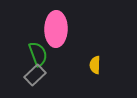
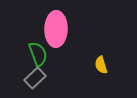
yellow semicircle: moved 6 px right; rotated 18 degrees counterclockwise
gray rectangle: moved 3 px down
